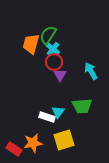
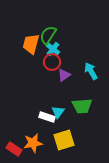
red circle: moved 2 px left
purple triangle: moved 4 px right; rotated 24 degrees clockwise
